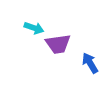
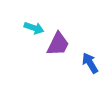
purple trapezoid: rotated 56 degrees counterclockwise
